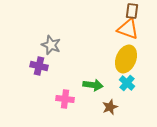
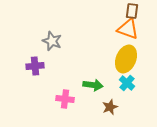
gray star: moved 1 px right, 4 px up
purple cross: moved 4 px left; rotated 18 degrees counterclockwise
